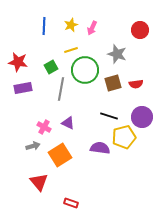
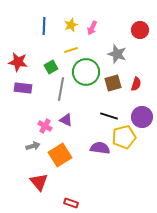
green circle: moved 1 px right, 2 px down
red semicircle: rotated 64 degrees counterclockwise
purple rectangle: rotated 18 degrees clockwise
purple triangle: moved 2 px left, 3 px up
pink cross: moved 1 px right, 1 px up
